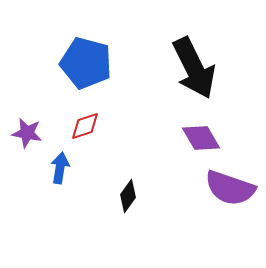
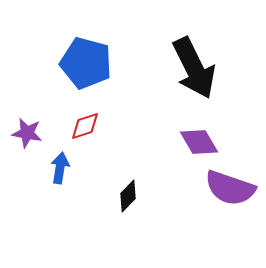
purple diamond: moved 2 px left, 4 px down
black diamond: rotated 8 degrees clockwise
